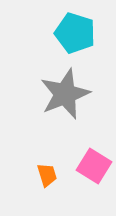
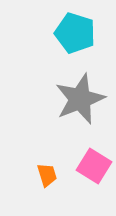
gray star: moved 15 px right, 5 px down
